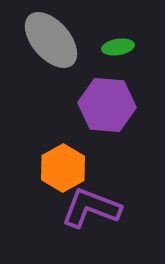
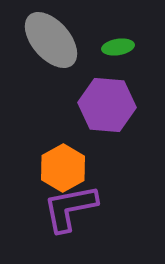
purple L-shape: moved 21 px left; rotated 32 degrees counterclockwise
